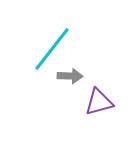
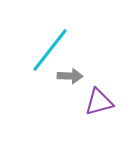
cyan line: moved 2 px left, 1 px down
